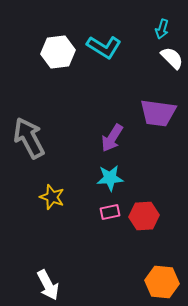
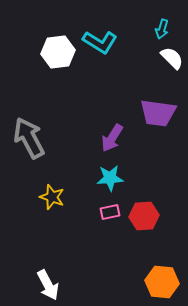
cyan L-shape: moved 4 px left, 5 px up
